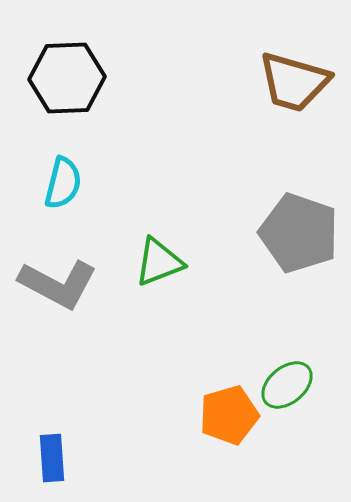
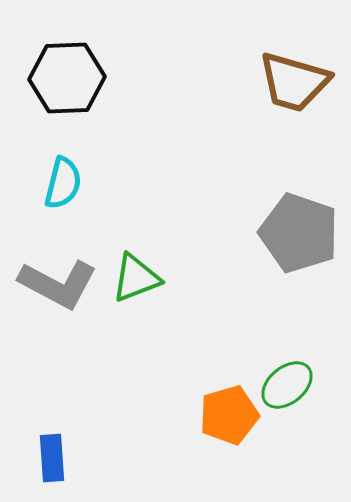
green triangle: moved 23 px left, 16 px down
